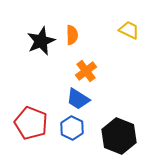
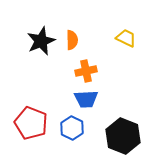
yellow trapezoid: moved 3 px left, 8 px down
orange semicircle: moved 5 px down
orange cross: rotated 25 degrees clockwise
blue trapezoid: moved 8 px right; rotated 35 degrees counterclockwise
black hexagon: moved 4 px right
